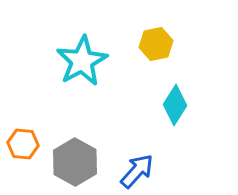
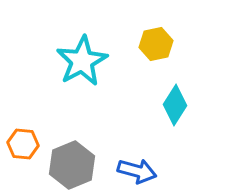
gray hexagon: moved 3 px left, 3 px down; rotated 9 degrees clockwise
blue arrow: rotated 63 degrees clockwise
